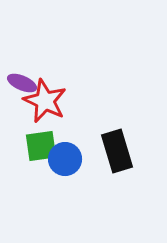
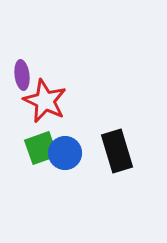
purple ellipse: moved 8 px up; rotated 60 degrees clockwise
green square: moved 2 px down; rotated 12 degrees counterclockwise
blue circle: moved 6 px up
